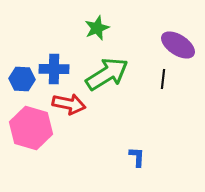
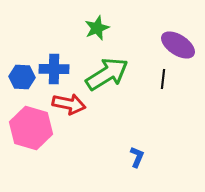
blue hexagon: moved 2 px up
blue L-shape: rotated 20 degrees clockwise
